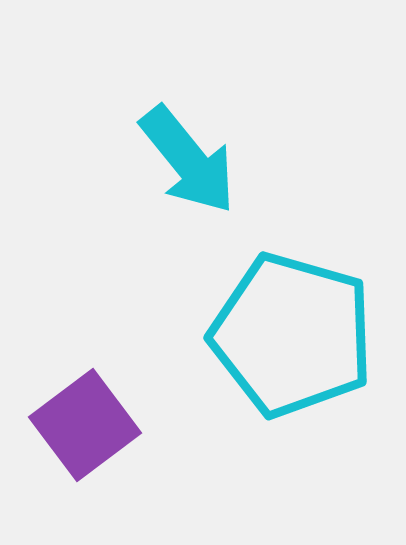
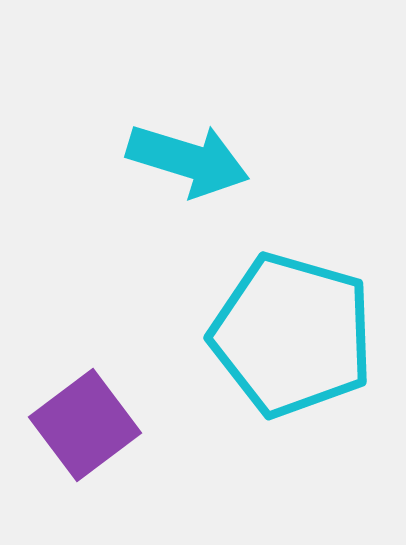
cyan arrow: rotated 34 degrees counterclockwise
